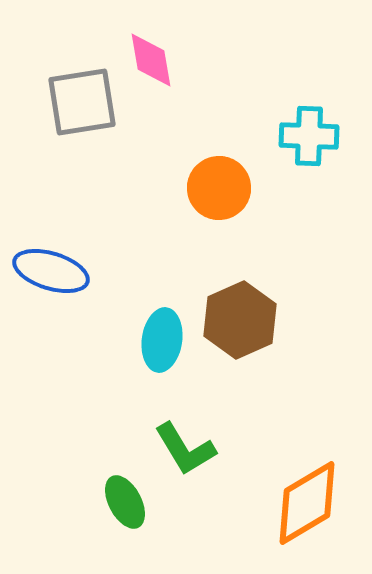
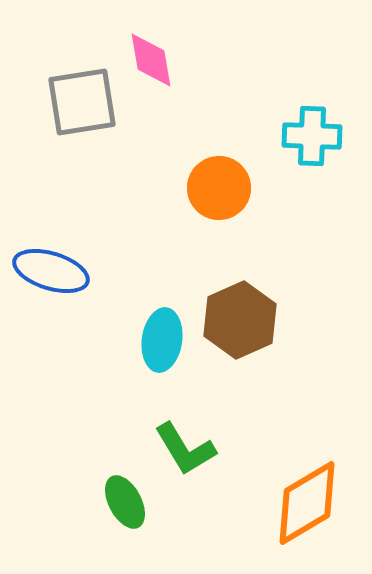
cyan cross: moved 3 px right
